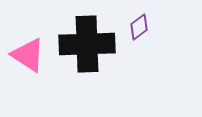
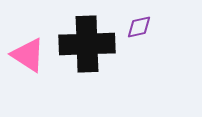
purple diamond: rotated 24 degrees clockwise
